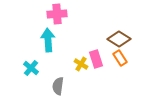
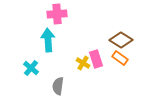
brown diamond: moved 2 px right, 1 px down
orange rectangle: rotated 21 degrees counterclockwise
yellow cross: moved 2 px right, 1 px up
